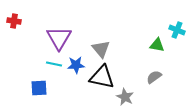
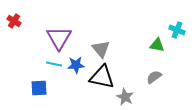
red cross: rotated 24 degrees clockwise
